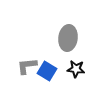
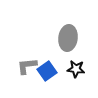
blue square: rotated 24 degrees clockwise
